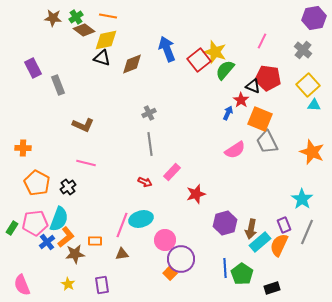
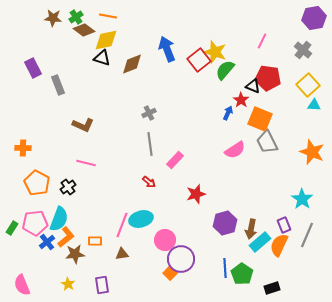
pink rectangle at (172, 172): moved 3 px right, 12 px up
red arrow at (145, 182): moved 4 px right; rotated 16 degrees clockwise
gray line at (307, 232): moved 3 px down
